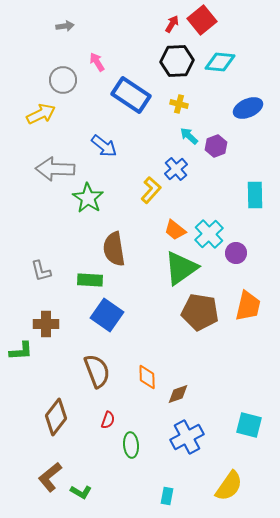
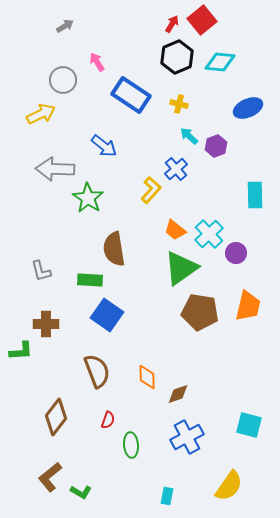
gray arrow at (65, 26): rotated 24 degrees counterclockwise
black hexagon at (177, 61): moved 4 px up; rotated 20 degrees counterclockwise
